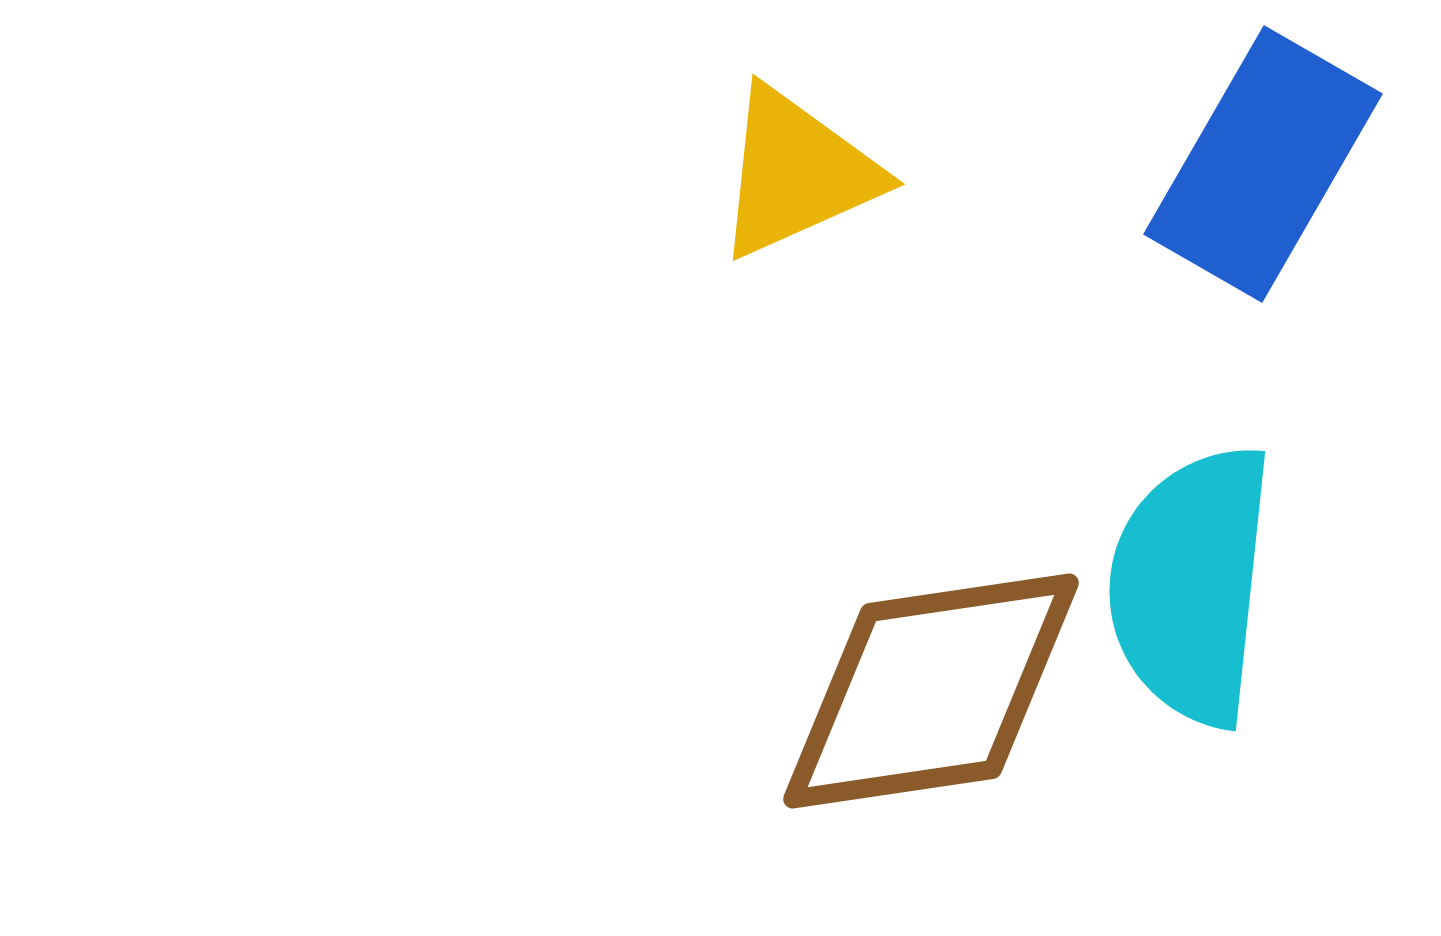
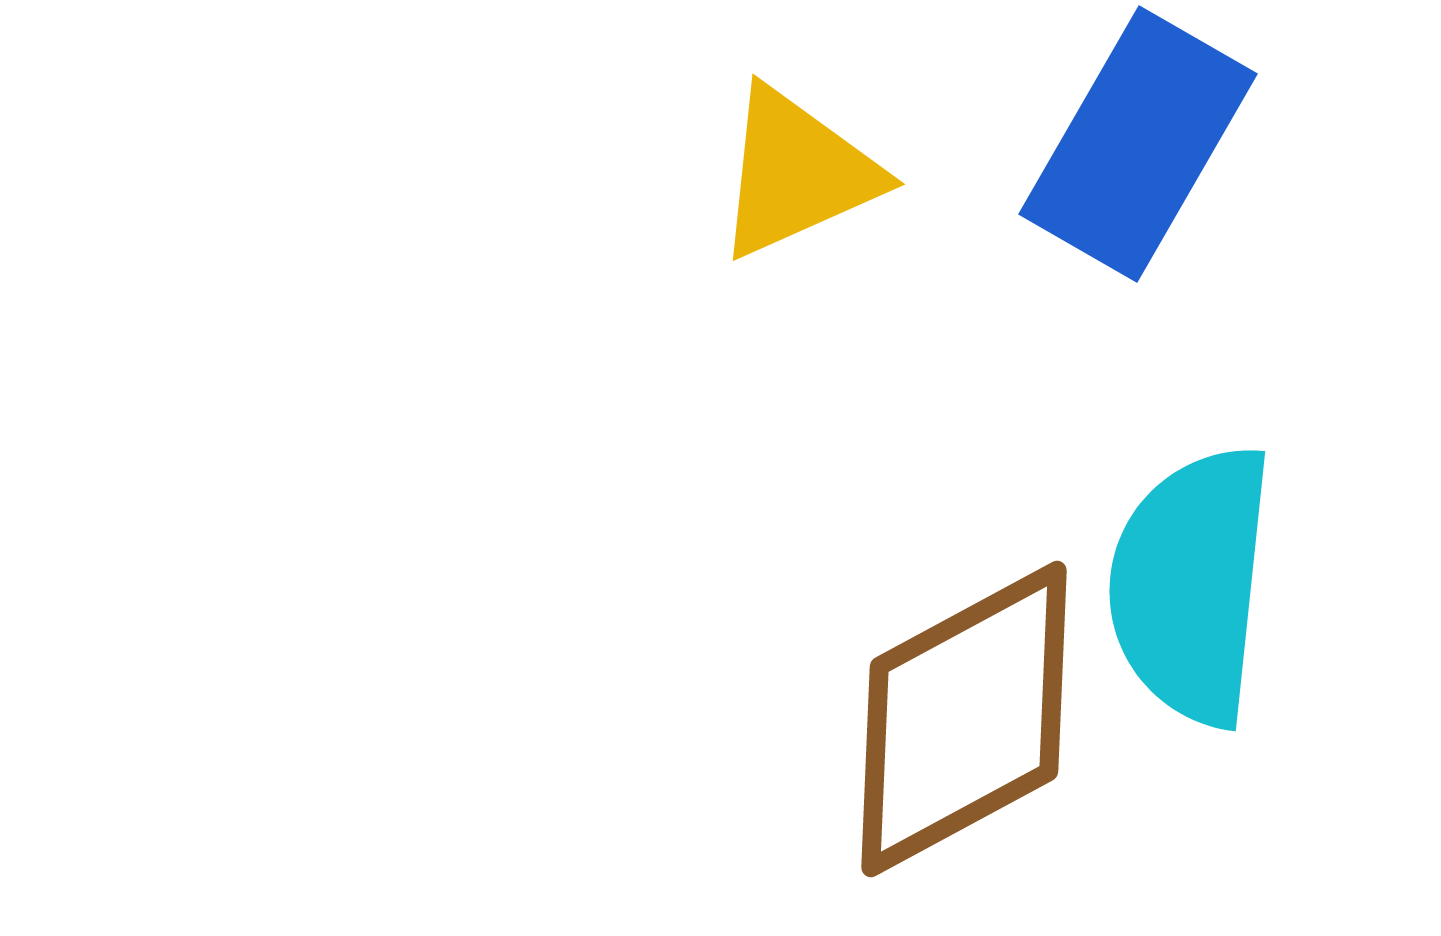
blue rectangle: moved 125 px left, 20 px up
brown diamond: moved 33 px right, 28 px down; rotated 20 degrees counterclockwise
